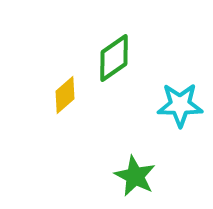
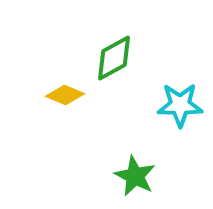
green diamond: rotated 6 degrees clockwise
yellow diamond: rotated 63 degrees clockwise
